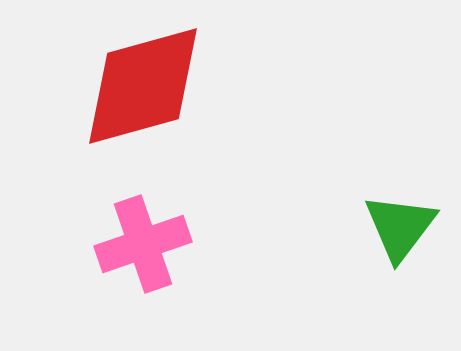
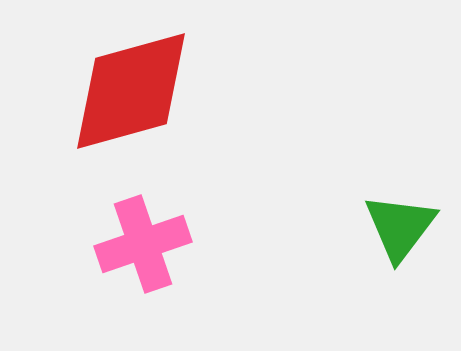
red diamond: moved 12 px left, 5 px down
